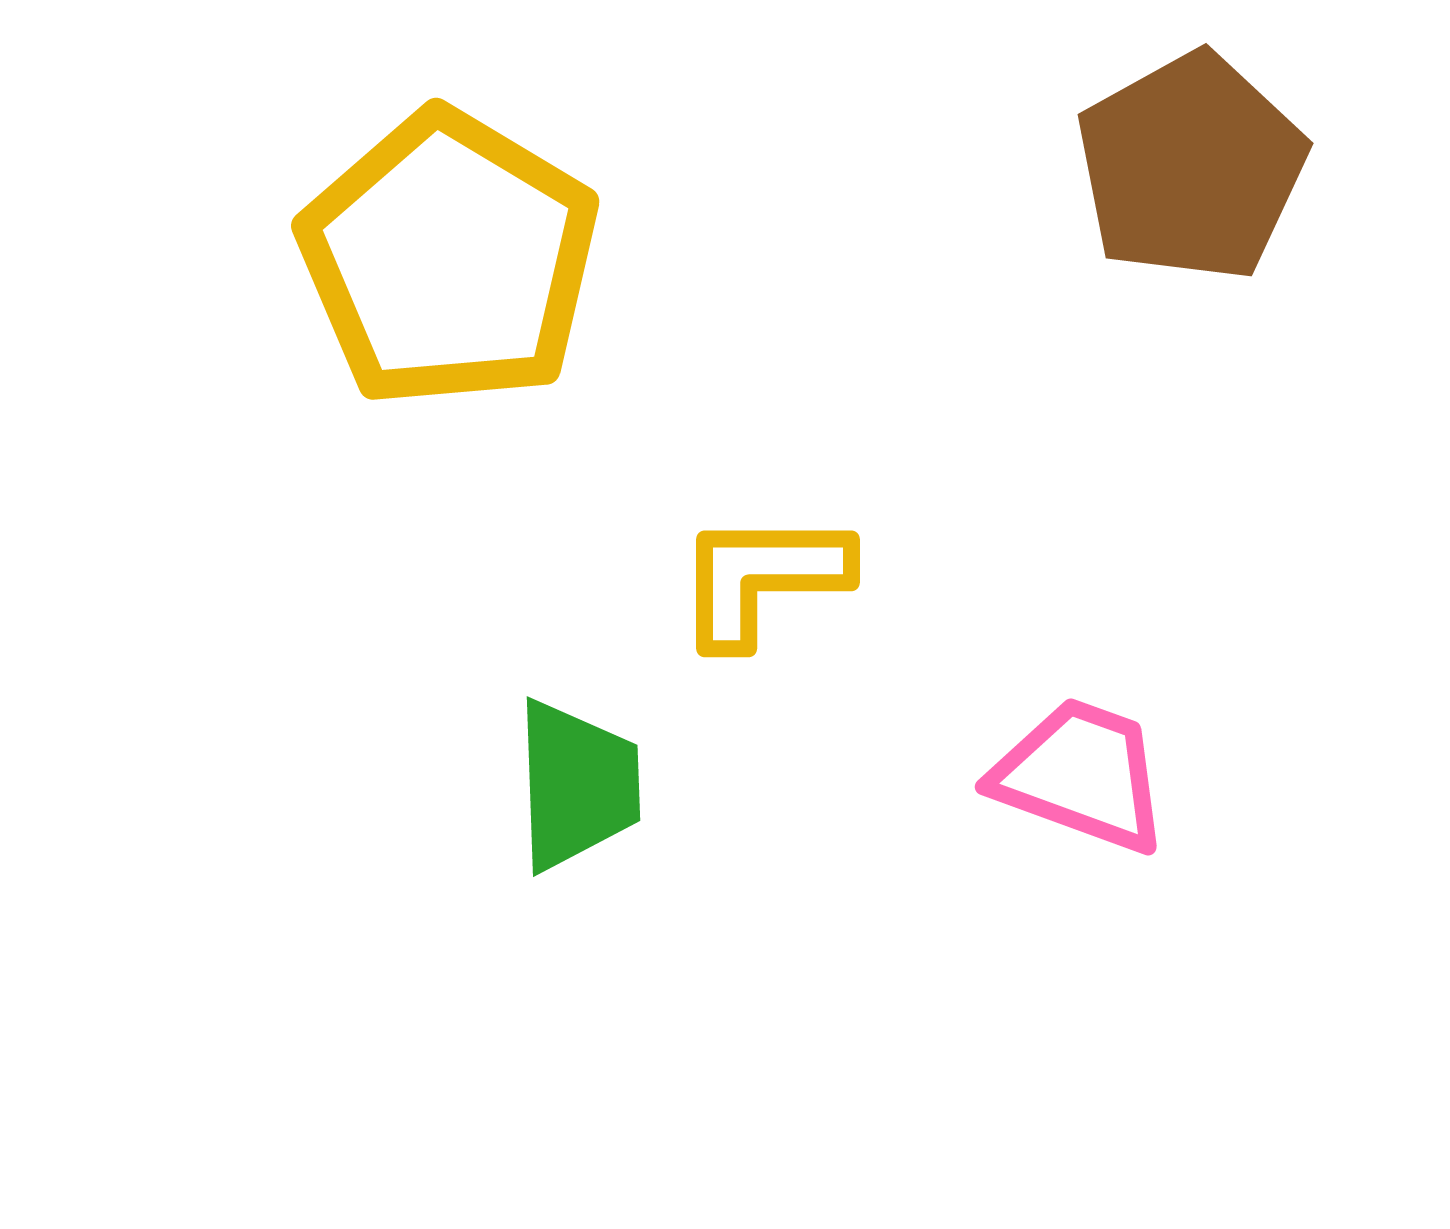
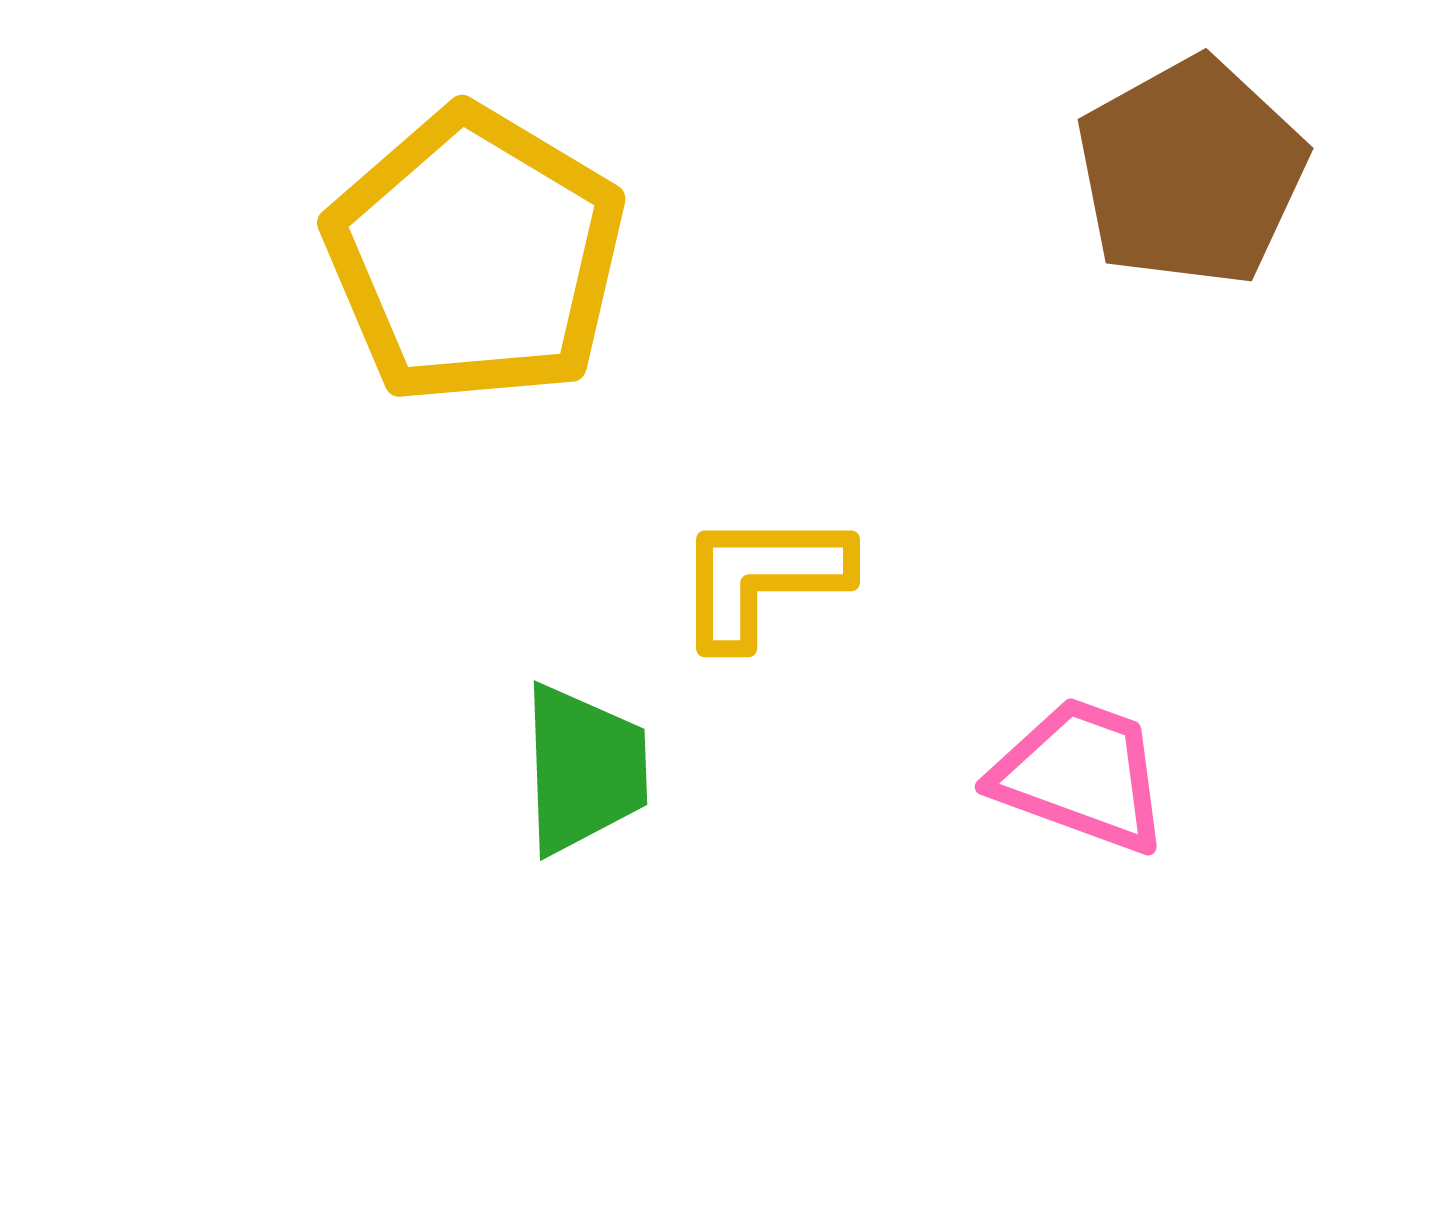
brown pentagon: moved 5 px down
yellow pentagon: moved 26 px right, 3 px up
green trapezoid: moved 7 px right, 16 px up
